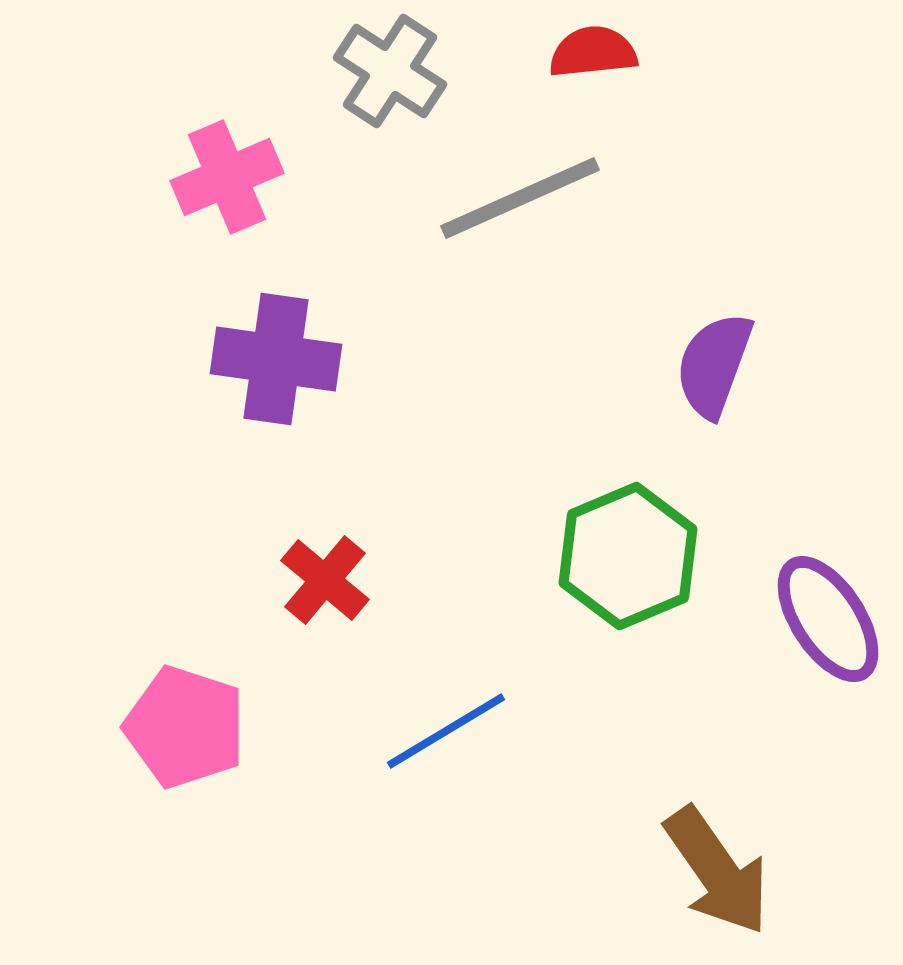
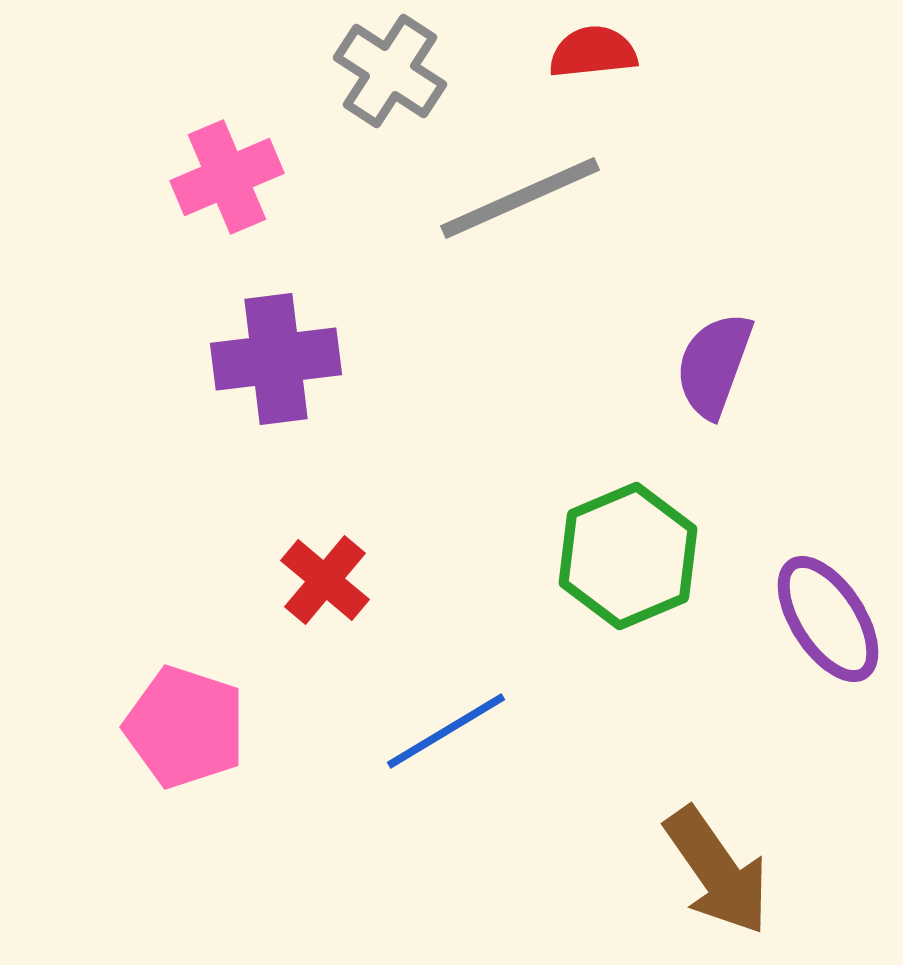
purple cross: rotated 15 degrees counterclockwise
